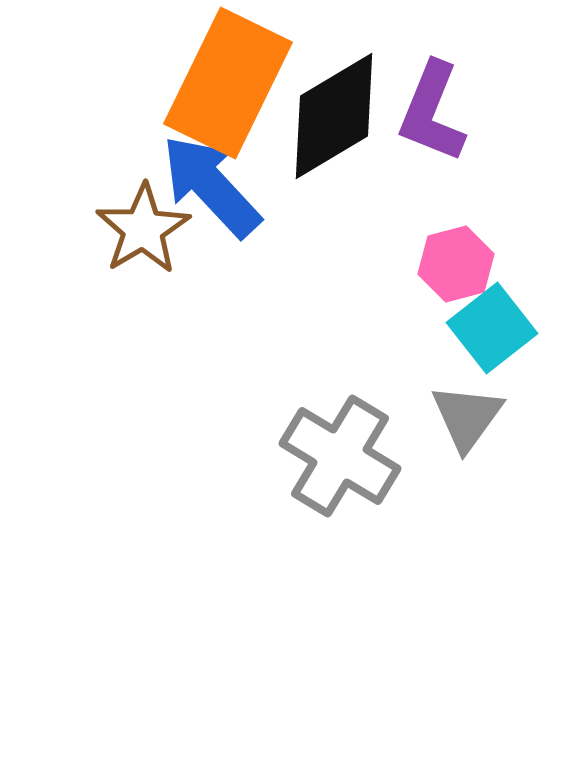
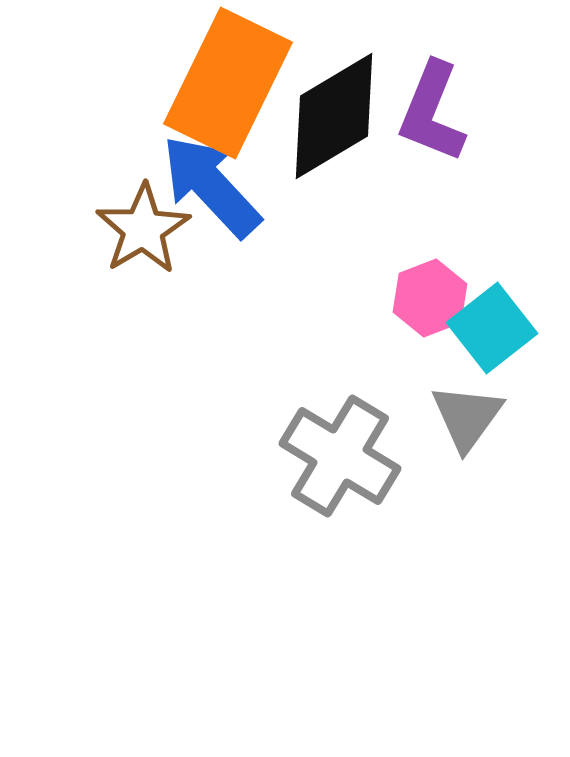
pink hexagon: moved 26 px left, 34 px down; rotated 6 degrees counterclockwise
